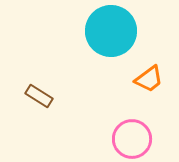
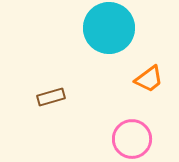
cyan circle: moved 2 px left, 3 px up
brown rectangle: moved 12 px right, 1 px down; rotated 48 degrees counterclockwise
